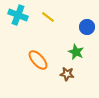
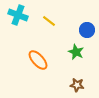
yellow line: moved 1 px right, 4 px down
blue circle: moved 3 px down
brown star: moved 10 px right, 11 px down
